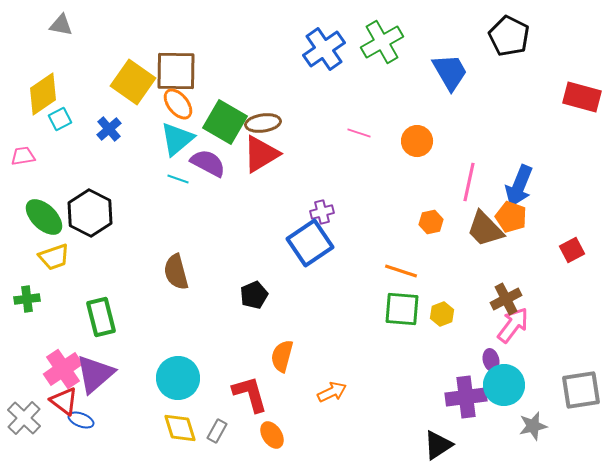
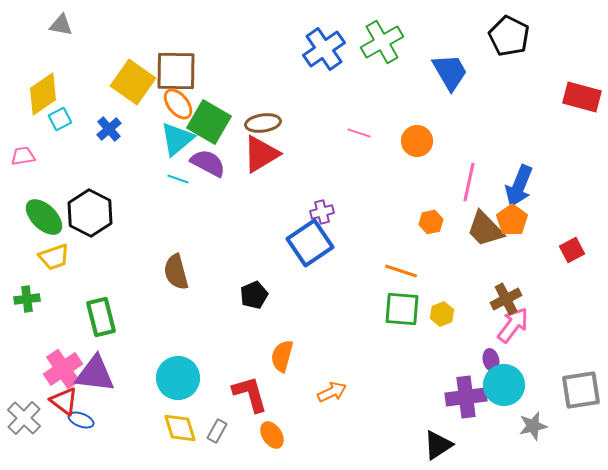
green square at (225, 122): moved 16 px left
orange pentagon at (511, 217): moved 1 px right, 3 px down; rotated 16 degrees clockwise
purple triangle at (95, 374): rotated 48 degrees clockwise
